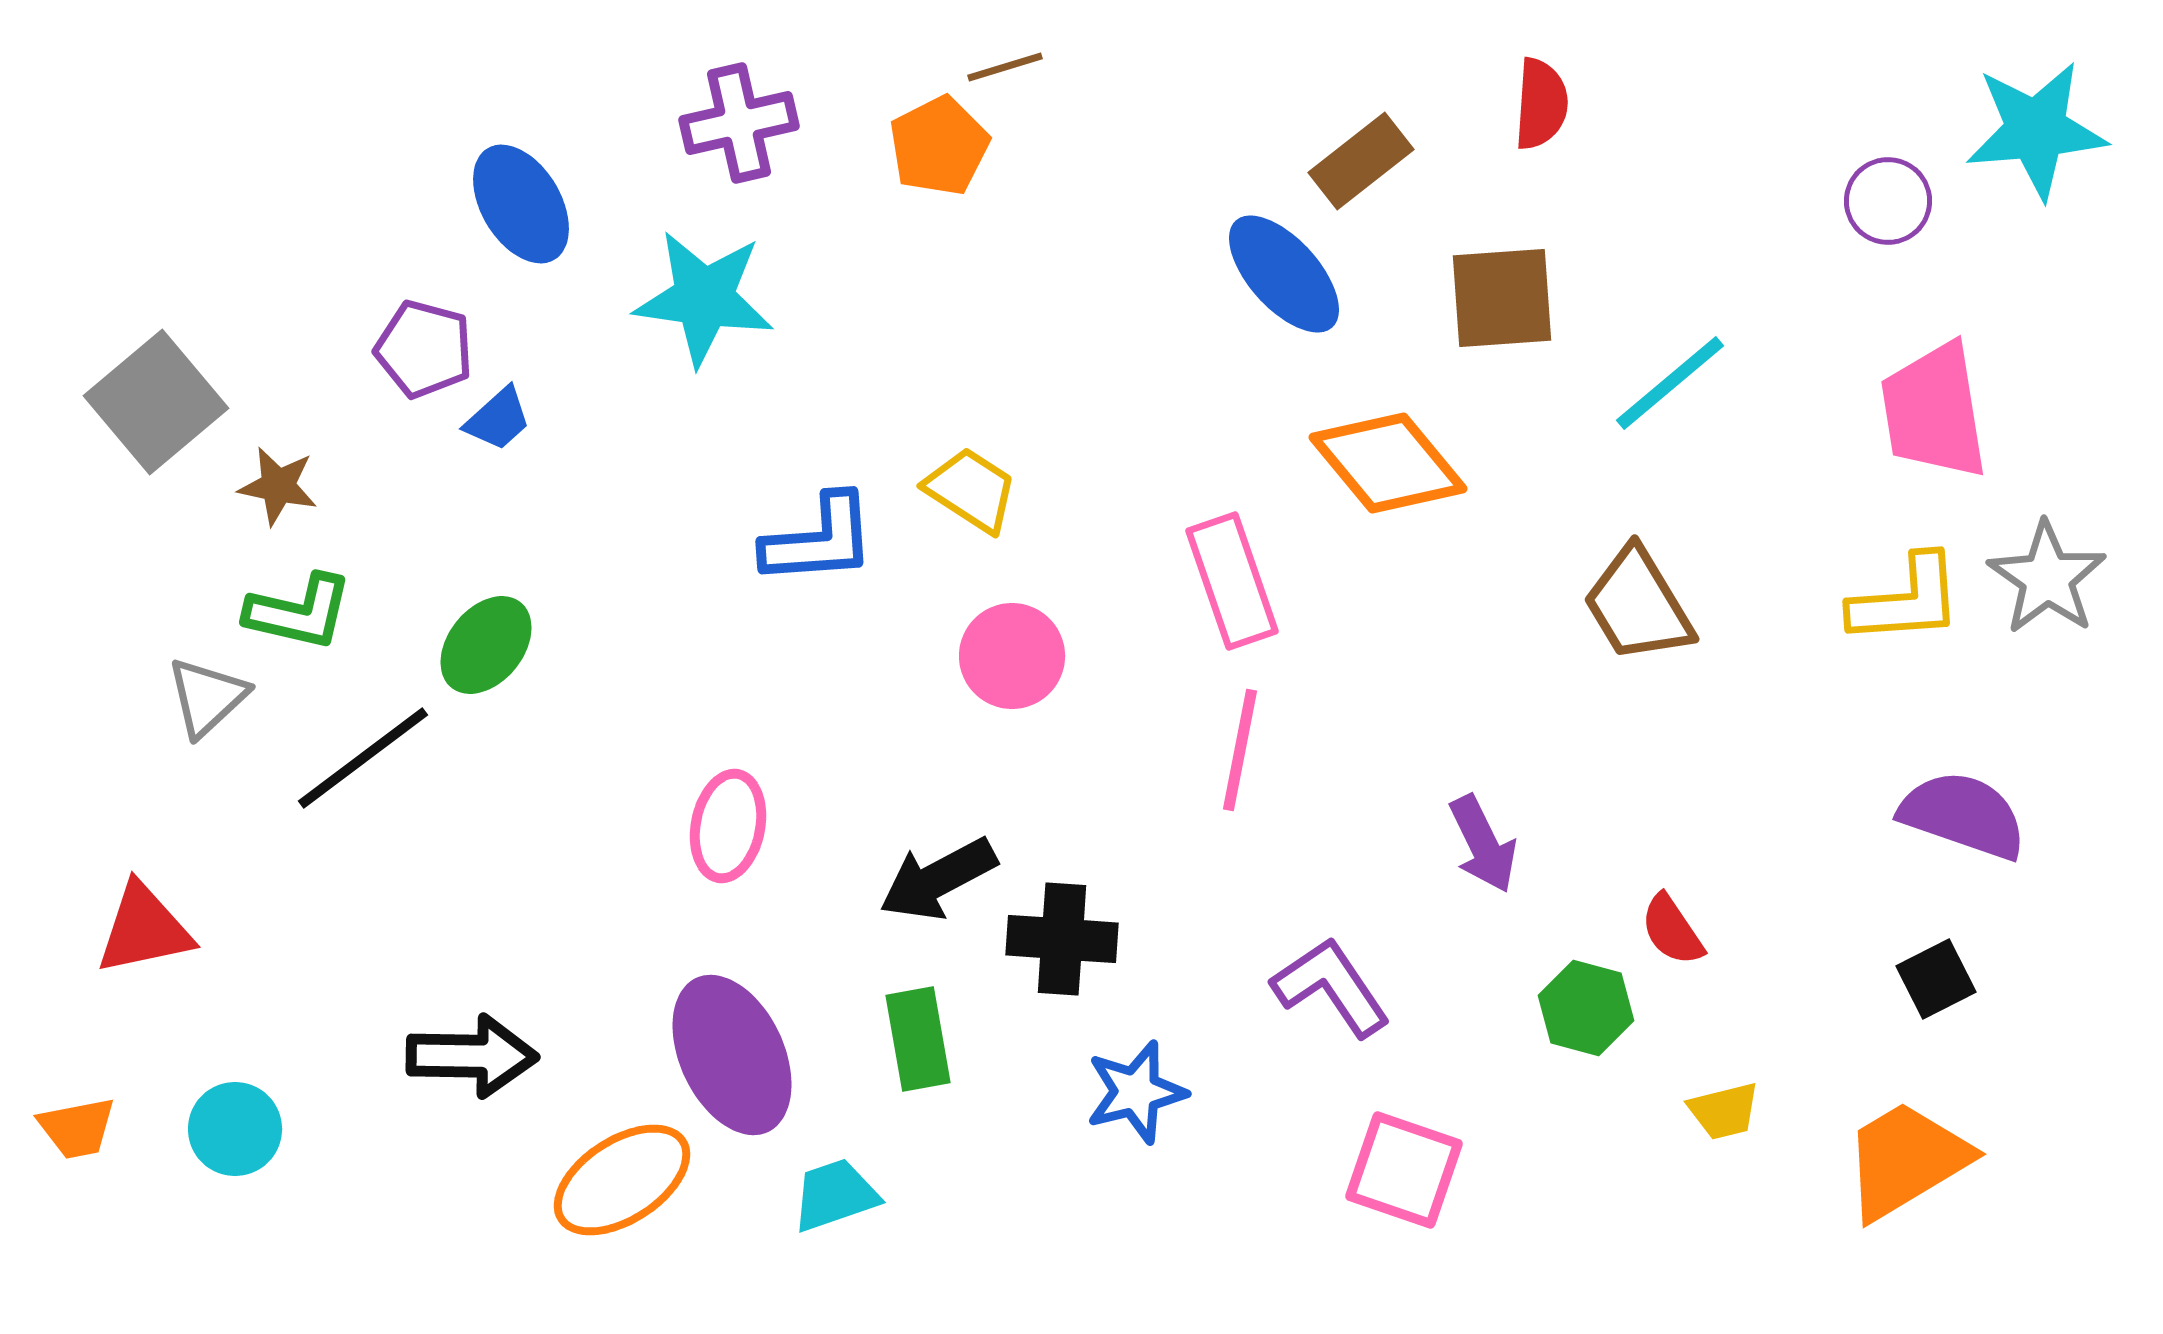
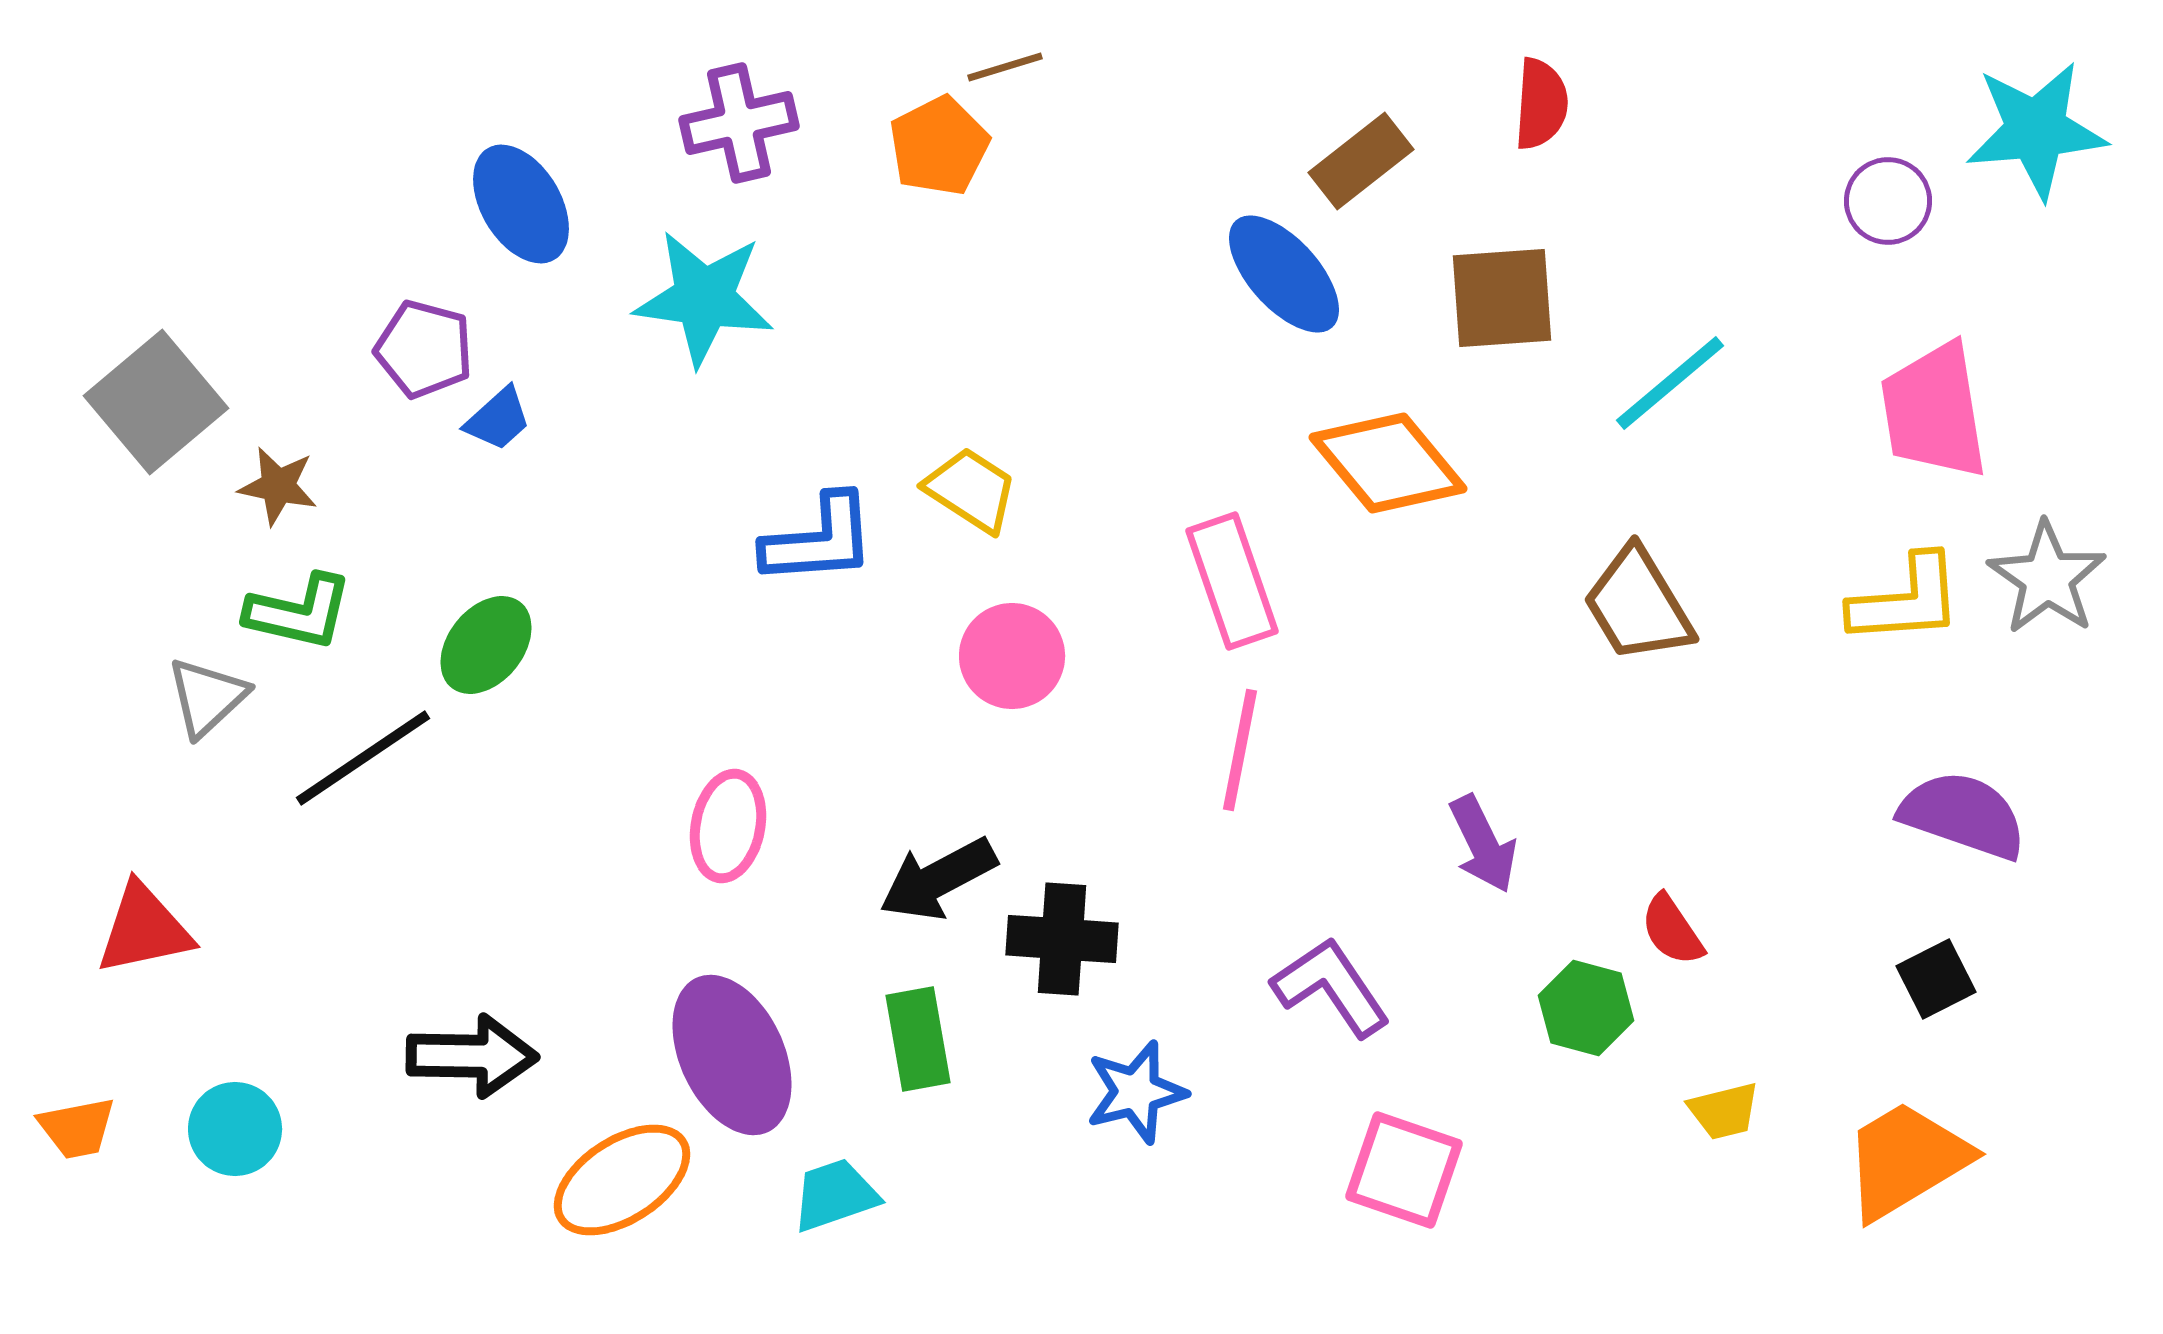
black line at (363, 758): rotated 3 degrees clockwise
